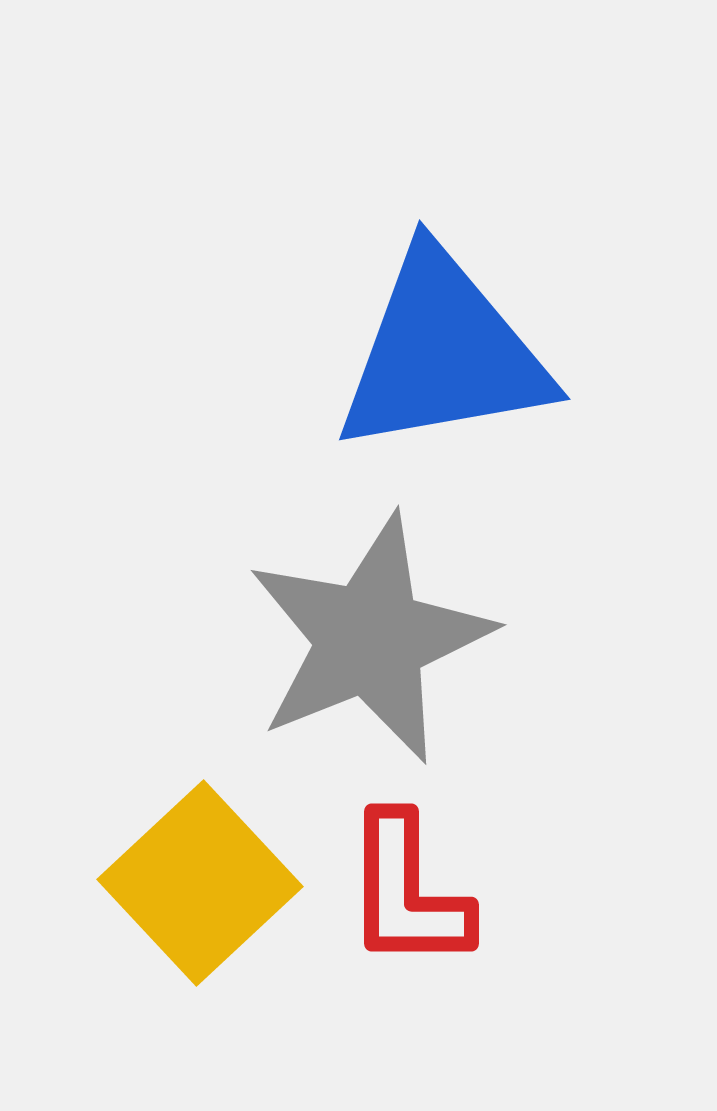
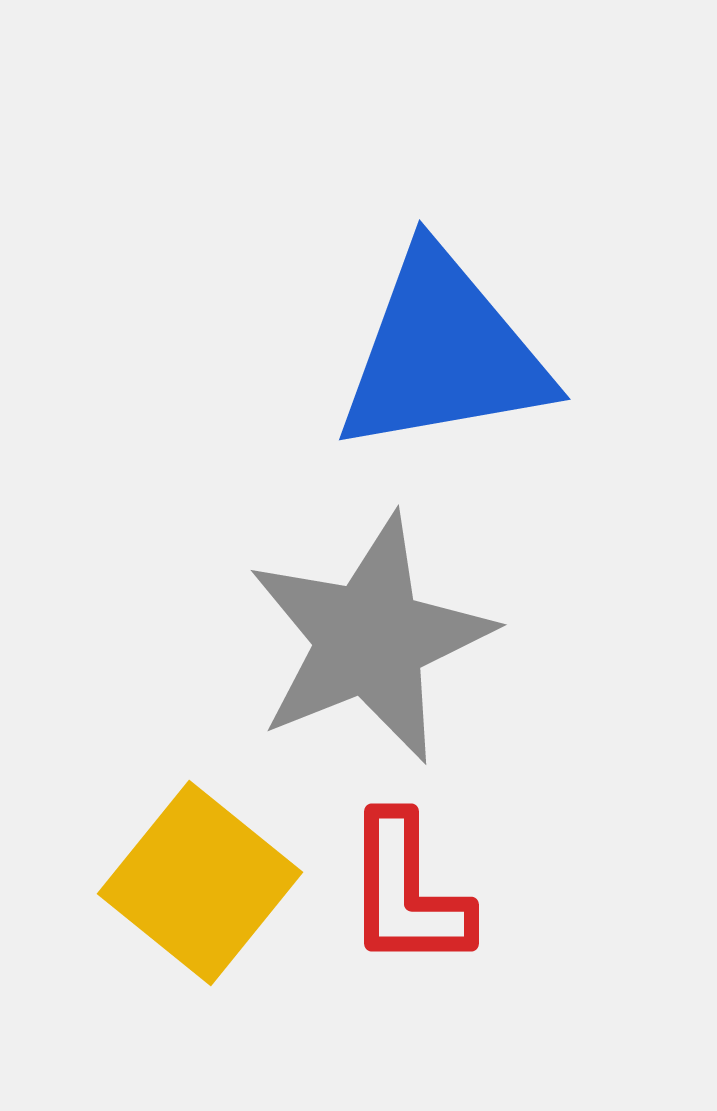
yellow square: rotated 8 degrees counterclockwise
